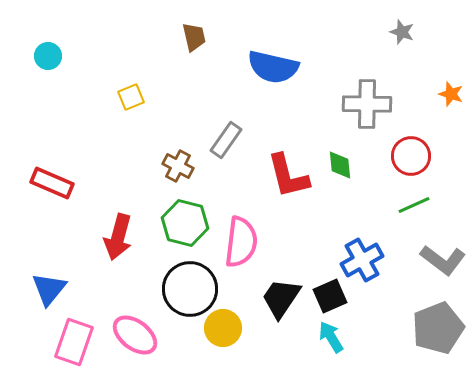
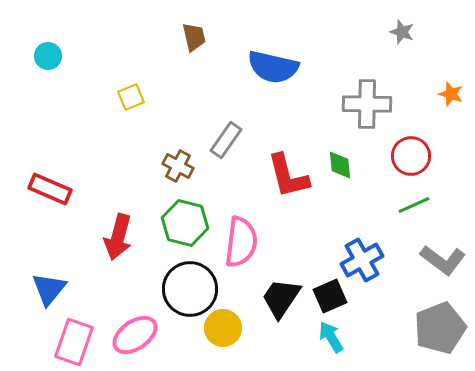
red rectangle: moved 2 px left, 6 px down
gray pentagon: moved 2 px right
pink ellipse: rotated 72 degrees counterclockwise
